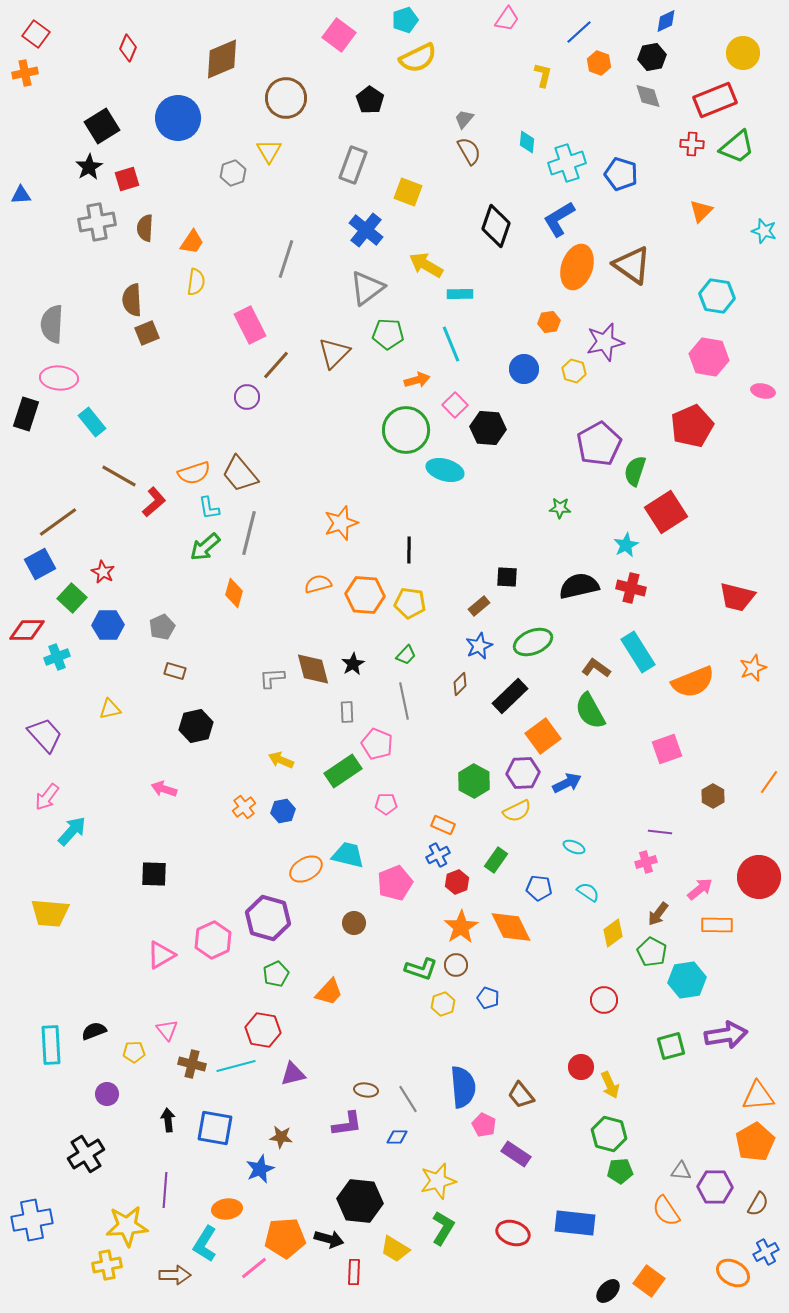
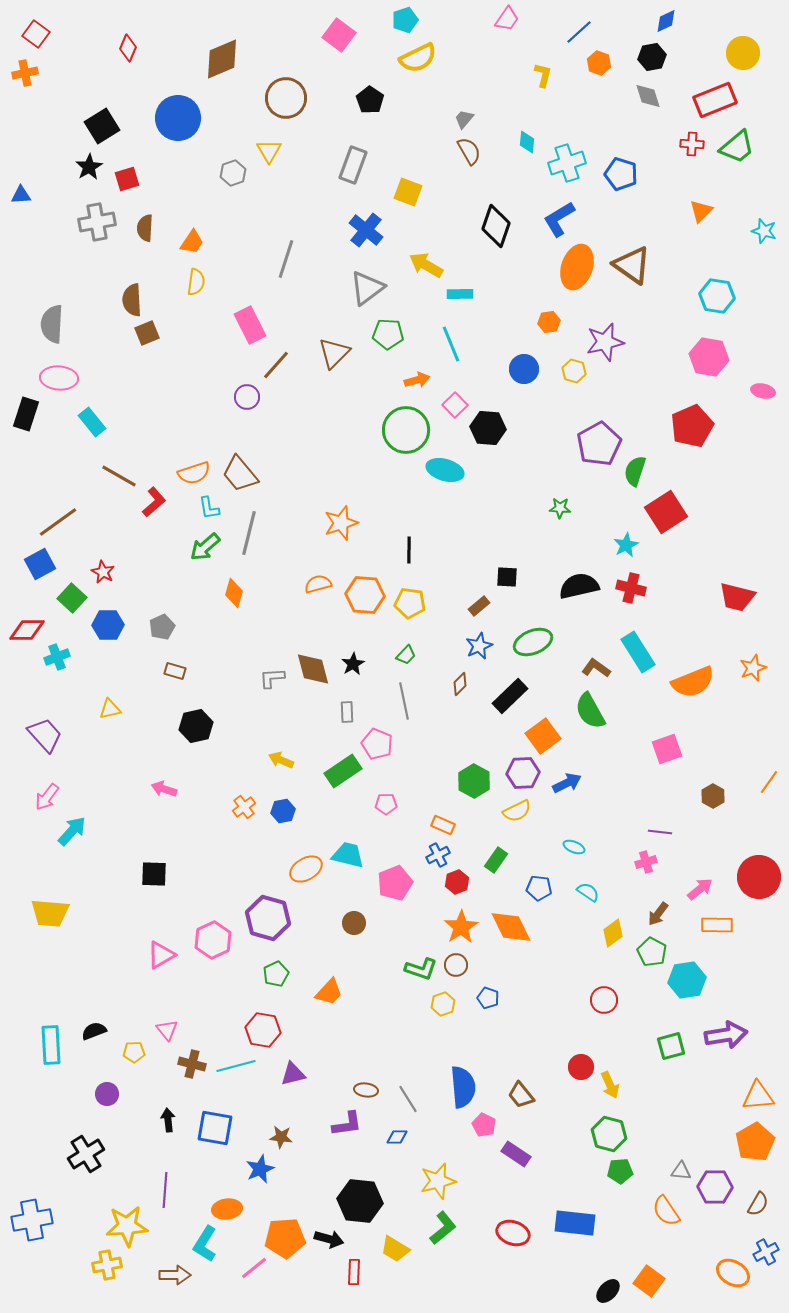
green L-shape at (443, 1228): rotated 20 degrees clockwise
